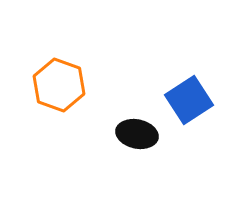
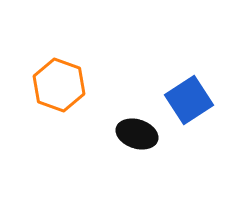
black ellipse: rotated 6 degrees clockwise
